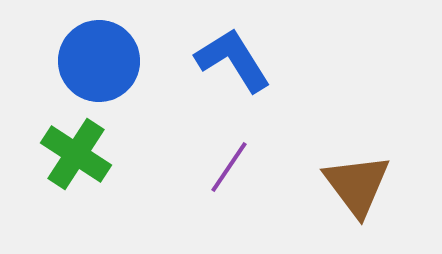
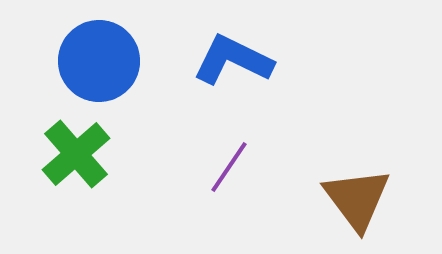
blue L-shape: rotated 32 degrees counterclockwise
green cross: rotated 16 degrees clockwise
brown triangle: moved 14 px down
